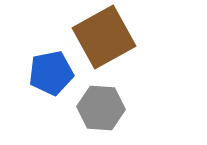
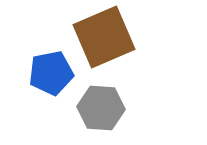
brown square: rotated 6 degrees clockwise
